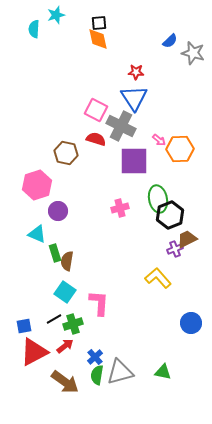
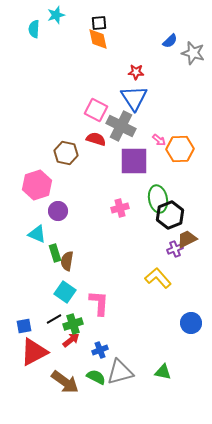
red arrow: moved 6 px right, 6 px up
blue cross: moved 5 px right, 7 px up; rotated 21 degrees clockwise
green semicircle: moved 1 px left, 2 px down; rotated 108 degrees clockwise
